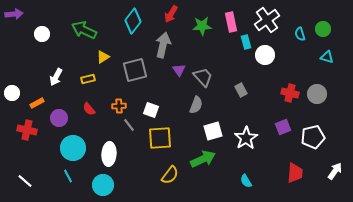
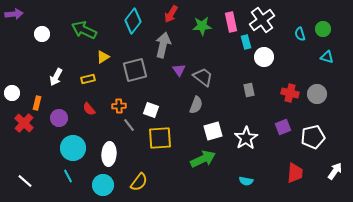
white cross at (267, 20): moved 5 px left
white circle at (265, 55): moved 1 px left, 2 px down
gray trapezoid at (203, 77): rotated 10 degrees counterclockwise
gray rectangle at (241, 90): moved 8 px right; rotated 16 degrees clockwise
orange rectangle at (37, 103): rotated 48 degrees counterclockwise
red cross at (27, 130): moved 3 px left, 7 px up; rotated 30 degrees clockwise
yellow semicircle at (170, 175): moved 31 px left, 7 px down
cyan semicircle at (246, 181): rotated 48 degrees counterclockwise
